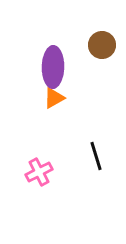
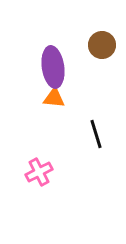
purple ellipse: rotated 9 degrees counterclockwise
orange triangle: rotated 35 degrees clockwise
black line: moved 22 px up
